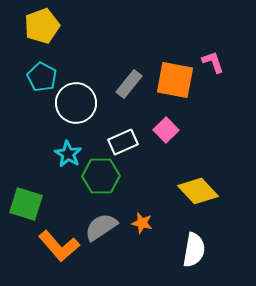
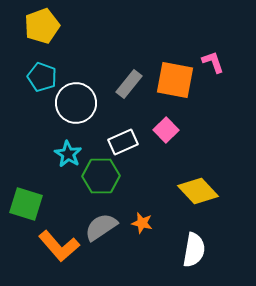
cyan pentagon: rotated 8 degrees counterclockwise
